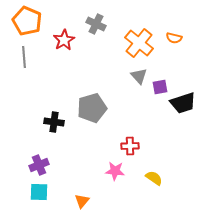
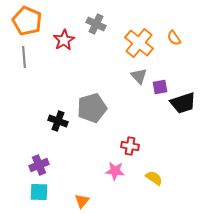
orange semicircle: rotated 42 degrees clockwise
black cross: moved 4 px right, 1 px up; rotated 12 degrees clockwise
red cross: rotated 12 degrees clockwise
